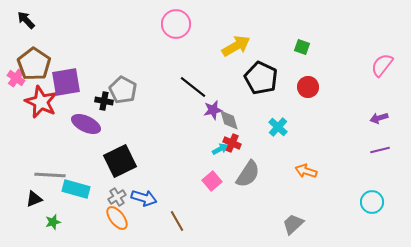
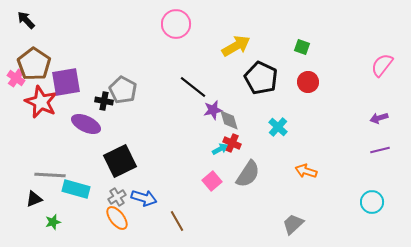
red circle: moved 5 px up
